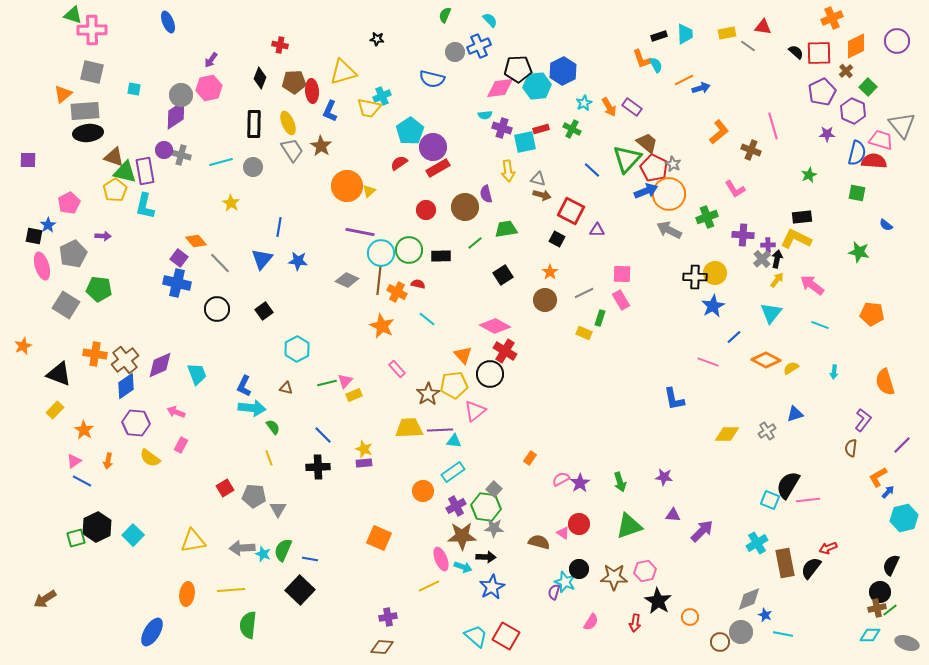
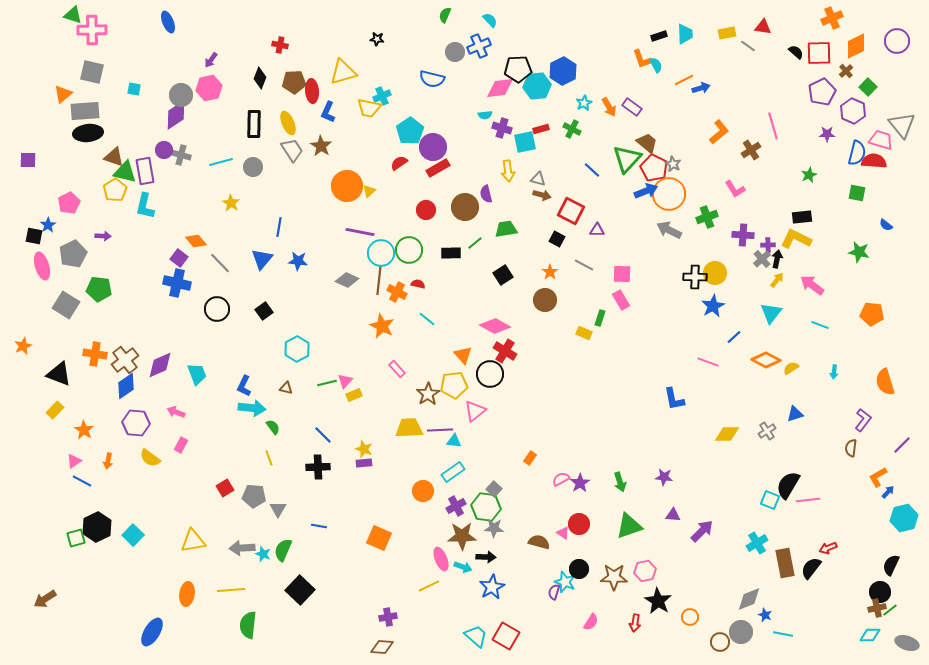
blue L-shape at (330, 111): moved 2 px left, 1 px down
brown cross at (751, 150): rotated 36 degrees clockwise
black rectangle at (441, 256): moved 10 px right, 3 px up
gray line at (584, 293): moved 28 px up; rotated 54 degrees clockwise
blue line at (310, 559): moved 9 px right, 33 px up
